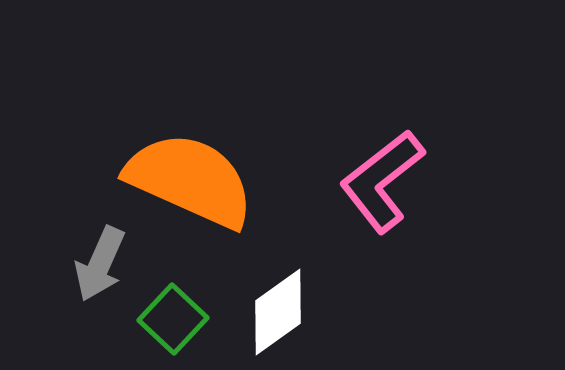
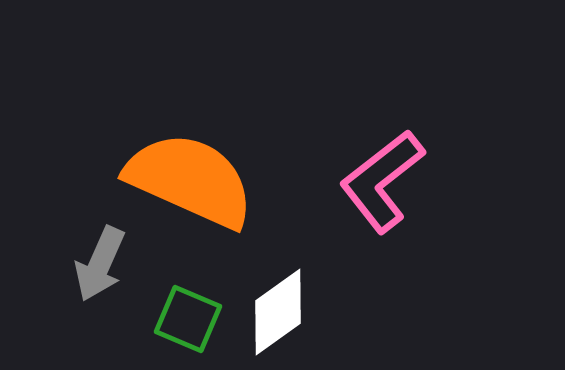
green square: moved 15 px right; rotated 20 degrees counterclockwise
